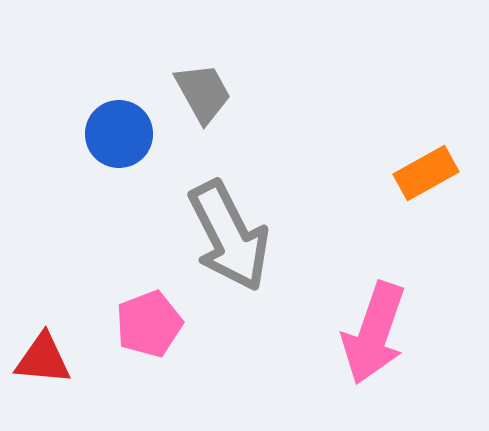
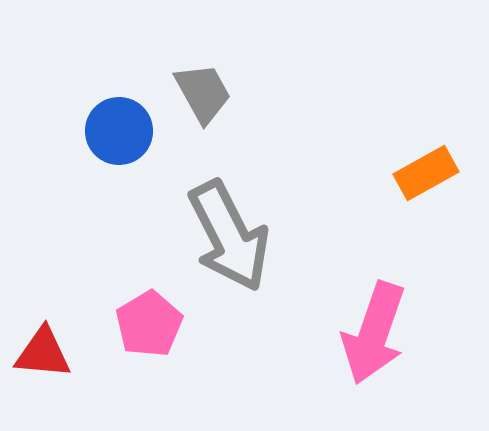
blue circle: moved 3 px up
pink pentagon: rotated 10 degrees counterclockwise
red triangle: moved 6 px up
